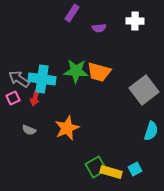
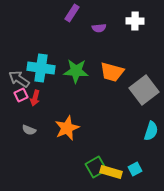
orange trapezoid: moved 13 px right
cyan cross: moved 1 px left, 11 px up
pink square: moved 8 px right, 3 px up
